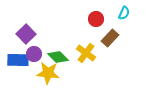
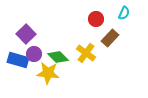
blue rectangle: rotated 15 degrees clockwise
